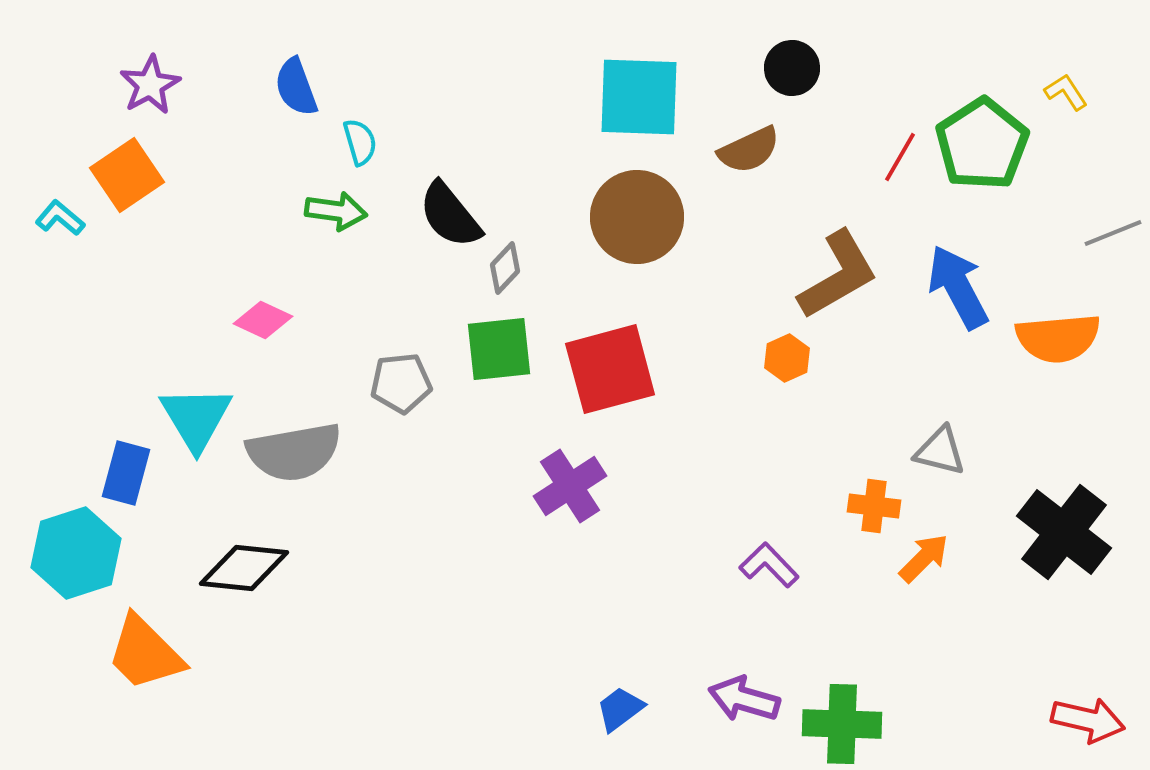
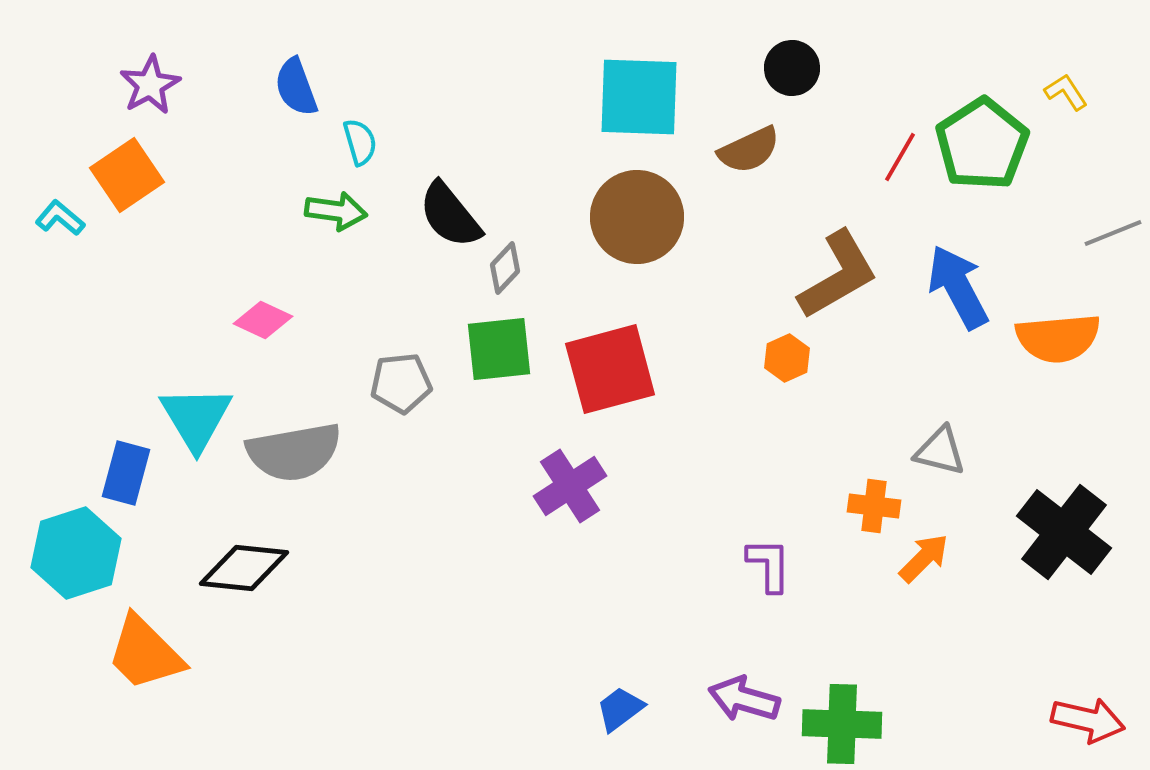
purple L-shape: rotated 44 degrees clockwise
